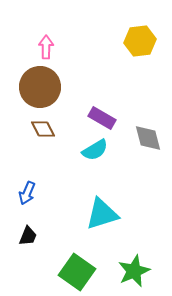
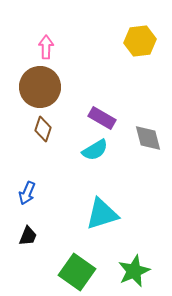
brown diamond: rotated 45 degrees clockwise
